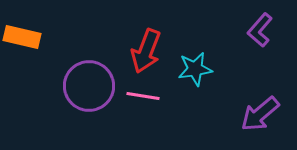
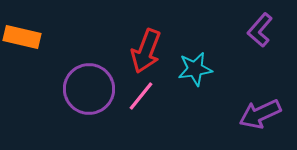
purple circle: moved 3 px down
pink line: moved 2 px left; rotated 60 degrees counterclockwise
purple arrow: rotated 15 degrees clockwise
